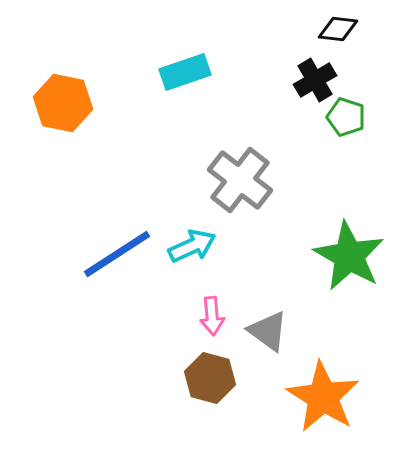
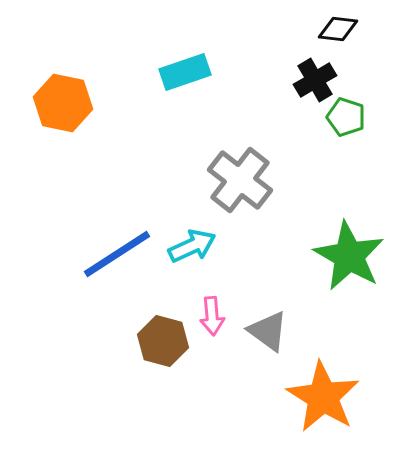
brown hexagon: moved 47 px left, 37 px up
